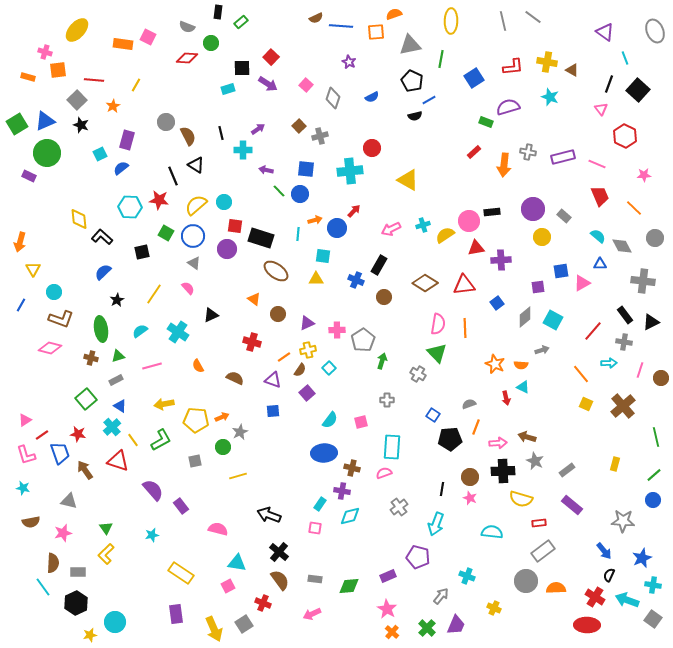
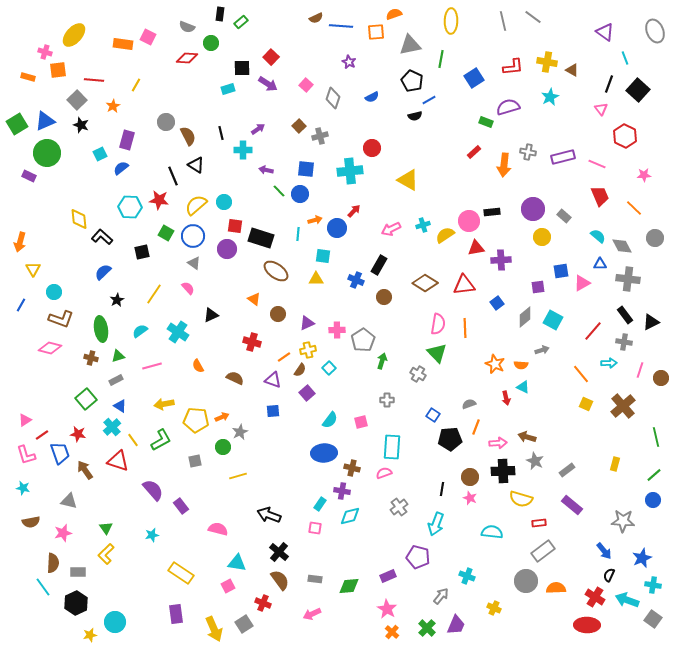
black rectangle at (218, 12): moved 2 px right, 2 px down
yellow ellipse at (77, 30): moved 3 px left, 5 px down
cyan star at (550, 97): rotated 24 degrees clockwise
gray cross at (643, 281): moved 15 px left, 2 px up
